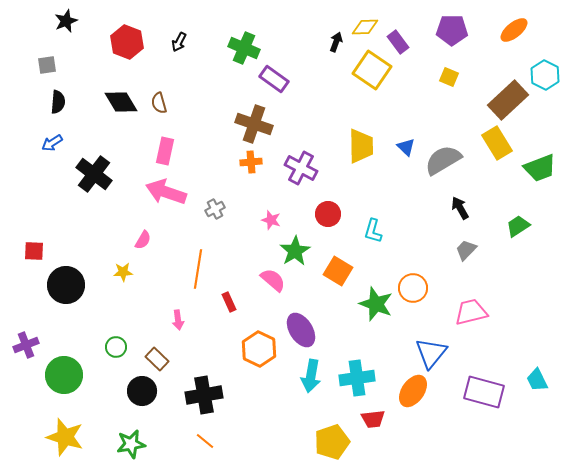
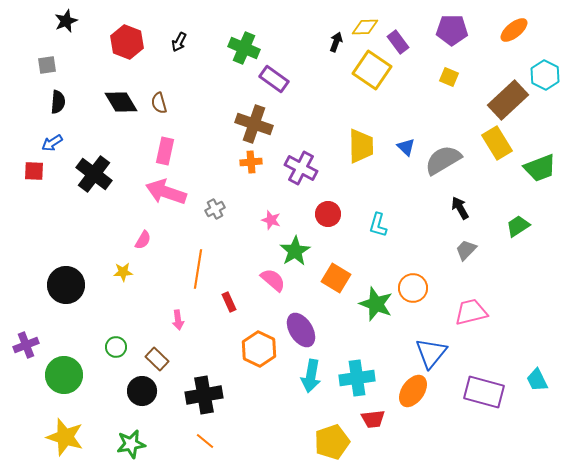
cyan L-shape at (373, 231): moved 5 px right, 6 px up
red square at (34, 251): moved 80 px up
orange square at (338, 271): moved 2 px left, 7 px down
